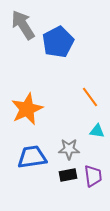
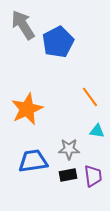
blue trapezoid: moved 1 px right, 4 px down
